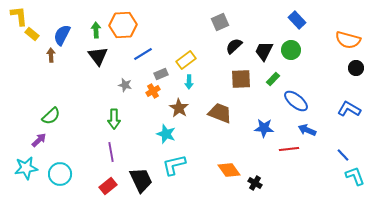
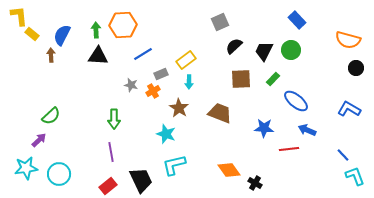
black triangle at (98, 56): rotated 50 degrees counterclockwise
gray star at (125, 85): moved 6 px right
cyan circle at (60, 174): moved 1 px left
